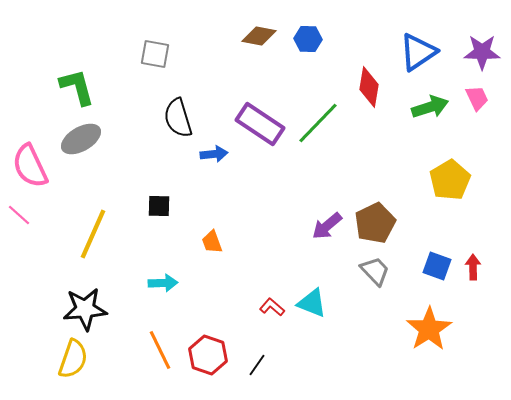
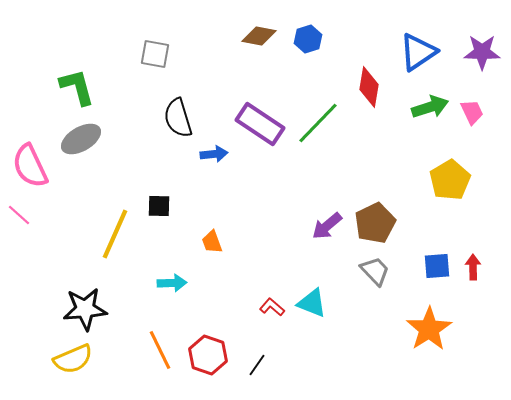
blue hexagon: rotated 20 degrees counterclockwise
pink trapezoid: moved 5 px left, 14 px down
yellow line: moved 22 px right
blue square: rotated 24 degrees counterclockwise
cyan arrow: moved 9 px right
yellow semicircle: rotated 48 degrees clockwise
